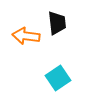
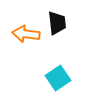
orange arrow: moved 2 px up
